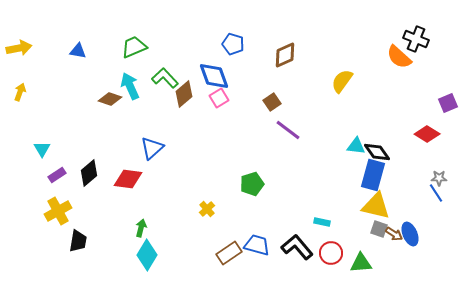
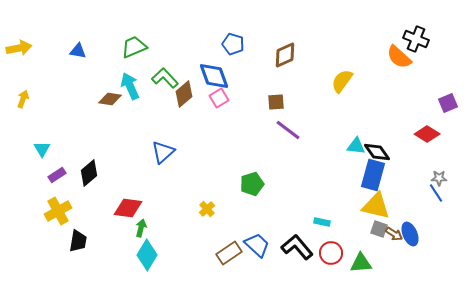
yellow arrow at (20, 92): moved 3 px right, 7 px down
brown diamond at (110, 99): rotated 10 degrees counterclockwise
brown square at (272, 102): moved 4 px right; rotated 30 degrees clockwise
blue triangle at (152, 148): moved 11 px right, 4 px down
red diamond at (128, 179): moved 29 px down
blue trapezoid at (257, 245): rotated 28 degrees clockwise
